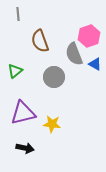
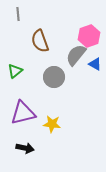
gray semicircle: moved 2 px right, 1 px down; rotated 60 degrees clockwise
